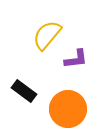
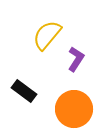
purple L-shape: rotated 50 degrees counterclockwise
orange circle: moved 6 px right
